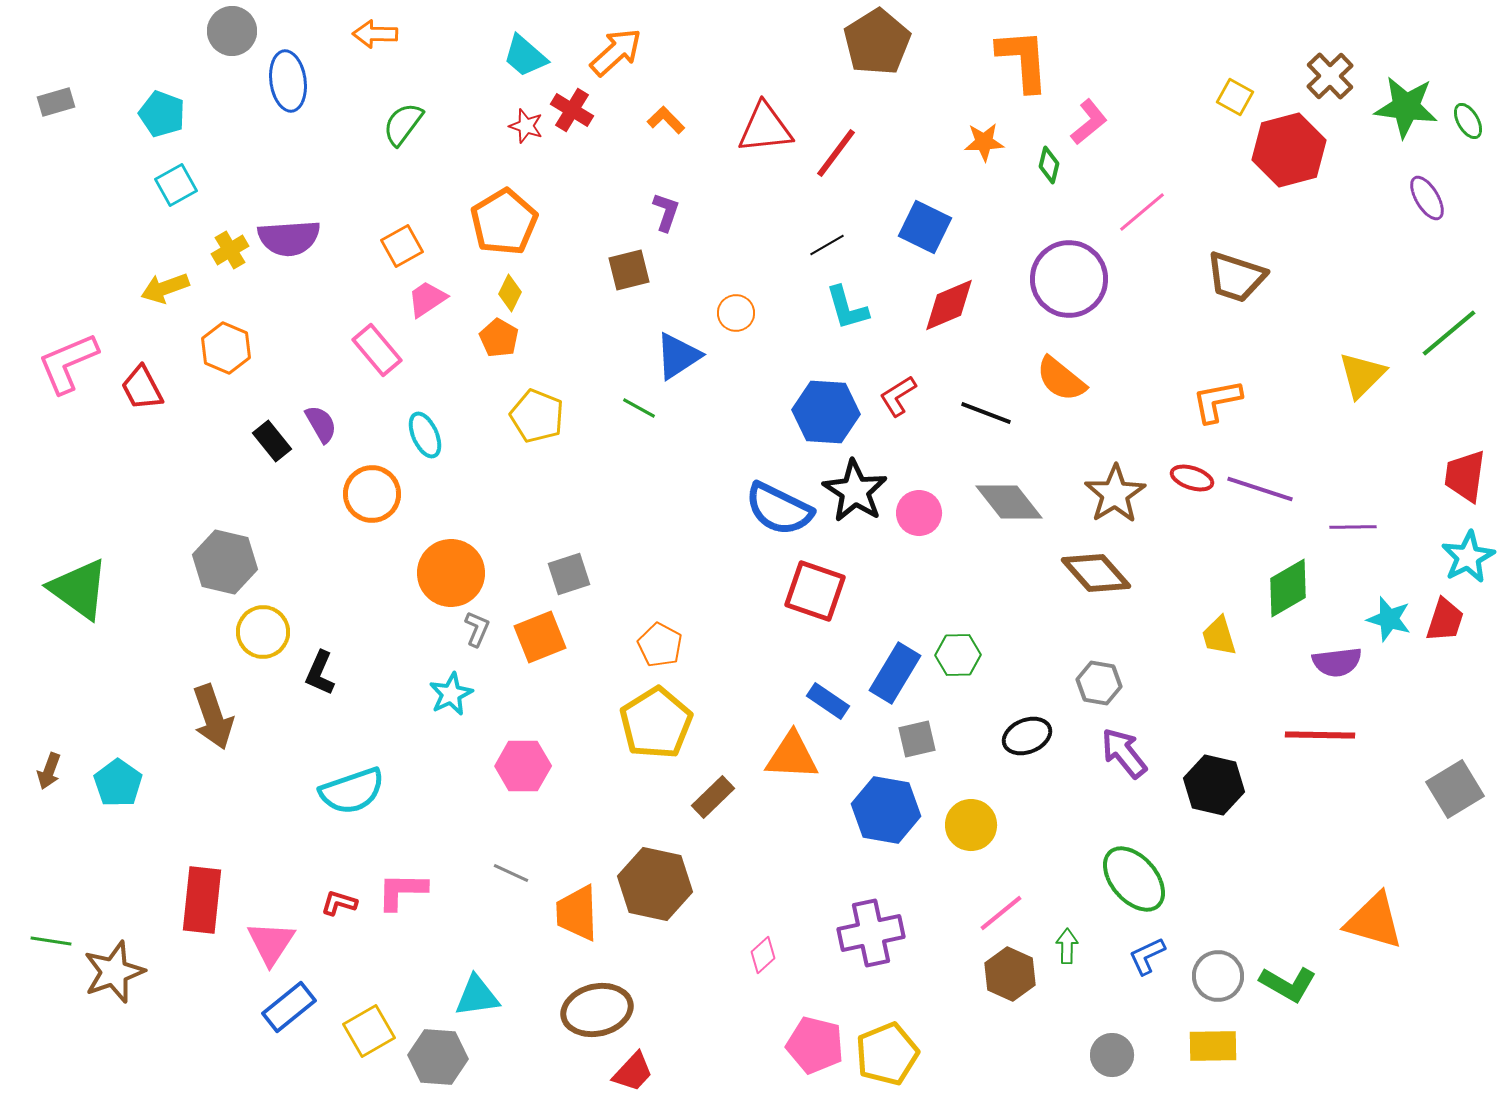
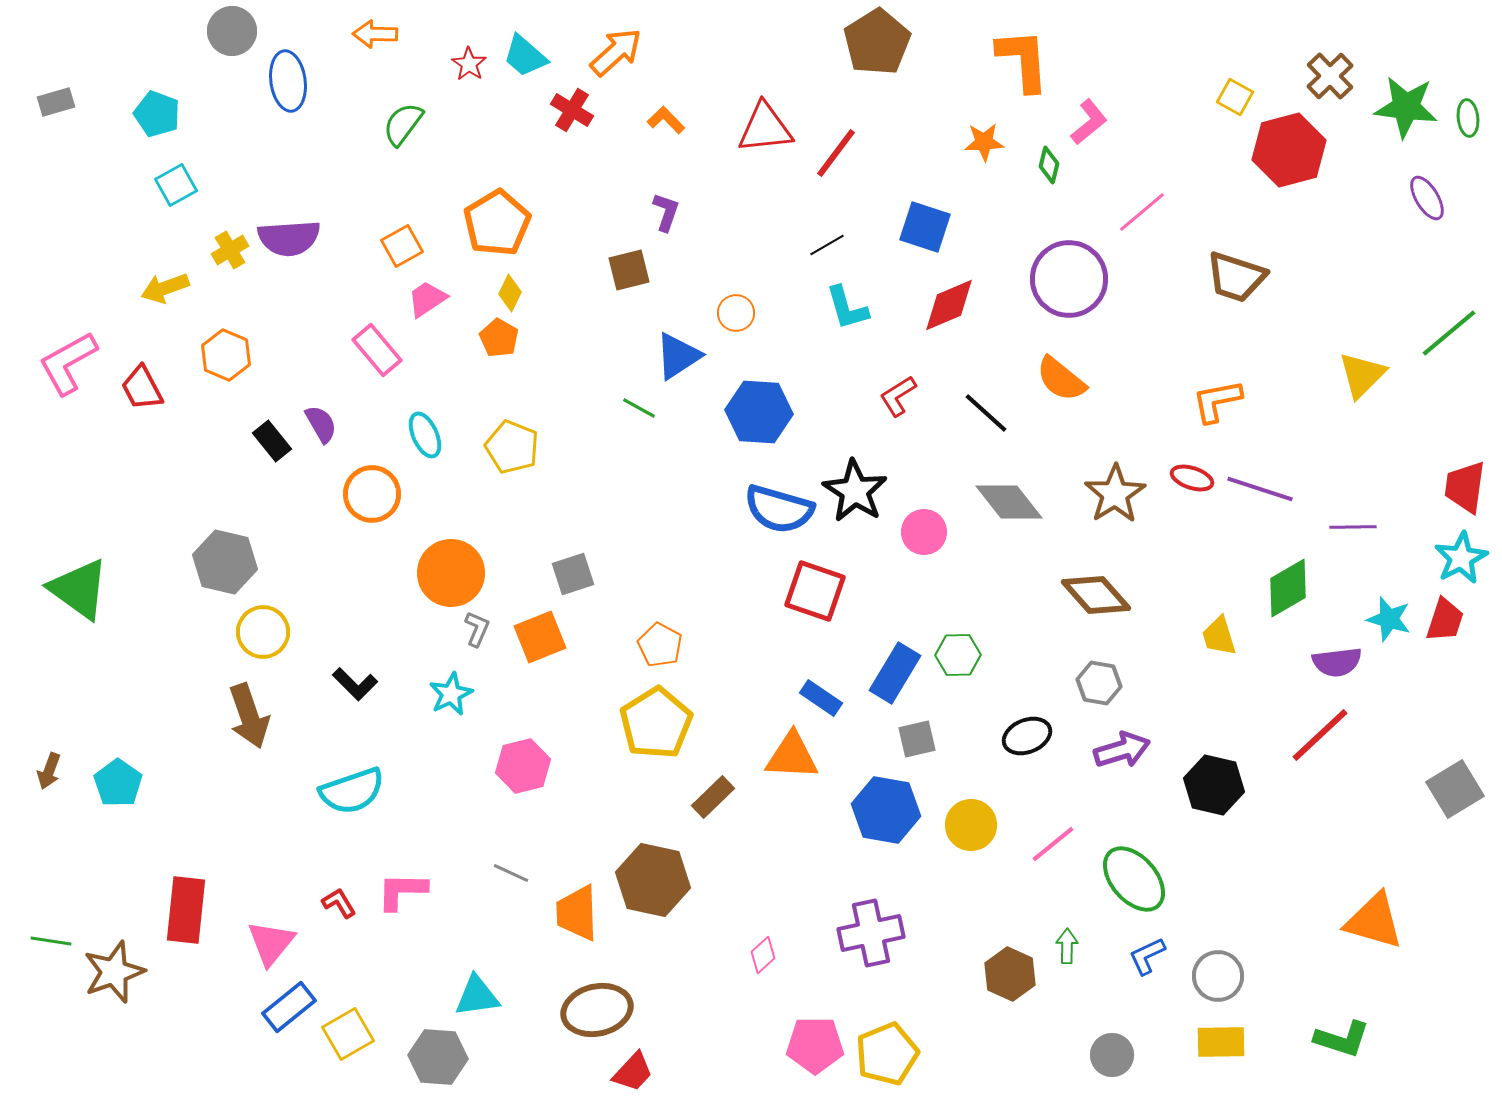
cyan pentagon at (162, 114): moved 5 px left
green ellipse at (1468, 121): moved 3 px up; rotated 24 degrees clockwise
red star at (526, 126): moved 57 px left, 62 px up; rotated 16 degrees clockwise
orange pentagon at (504, 222): moved 7 px left, 1 px down
blue square at (925, 227): rotated 8 degrees counterclockwise
orange hexagon at (226, 348): moved 7 px down
pink L-shape at (68, 363): rotated 6 degrees counterclockwise
blue hexagon at (826, 412): moved 67 px left
black line at (986, 413): rotated 21 degrees clockwise
yellow pentagon at (537, 416): moved 25 px left, 31 px down
red trapezoid at (1465, 476): moved 11 px down
blue semicircle at (779, 509): rotated 10 degrees counterclockwise
pink circle at (919, 513): moved 5 px right, 19 px down
cyan star at (1468, 557): moved 7 px left, 1 px down
brown diamond at (1096, 573): moved 22 px down
gray square at (569, 574): moved 4 px right
black L-shape at (320, 673): moved 35 px right, 11 px down; rotated 69 degrees counterclockwise
blue rectangle at (828, 701): moved 7 px left, 3 px up
brown arrow at (213, 717): moved 36 px right, 1 px up
red line at (1320, 735): rotated 44 degrees counterclockwise
purple arrow at (1124, 753): moved 2 px left, 3 px up; rotated 112 degrees clockwise
pink hexagon at (523, 766): rotated 14 degrees counterclockwise
brown hexagon at (655, 884): moved 2 px left, 4 px up
red rectangle at (202, 900): moved 16 px left, 10 px down
red L-shape at (339, 903): rotated 42 degrees clockwise
pink line at (1001, 913): moved 52 px right, 69 px up
pink triangle at (271, 943): rotated 6 degrees clockwise
green L-shape at (1288, 984): moved 54 px right, 55 px down; rotated 12 degrees counterclockwise
yellow square at (369, 1031): moved 21 px left, 3 px down
pink pentagon at (815, 1045): rotated 14 degrees counterclockwise
yellow rectangle at (1213, 1046): moved 8 px right, 4 px up
